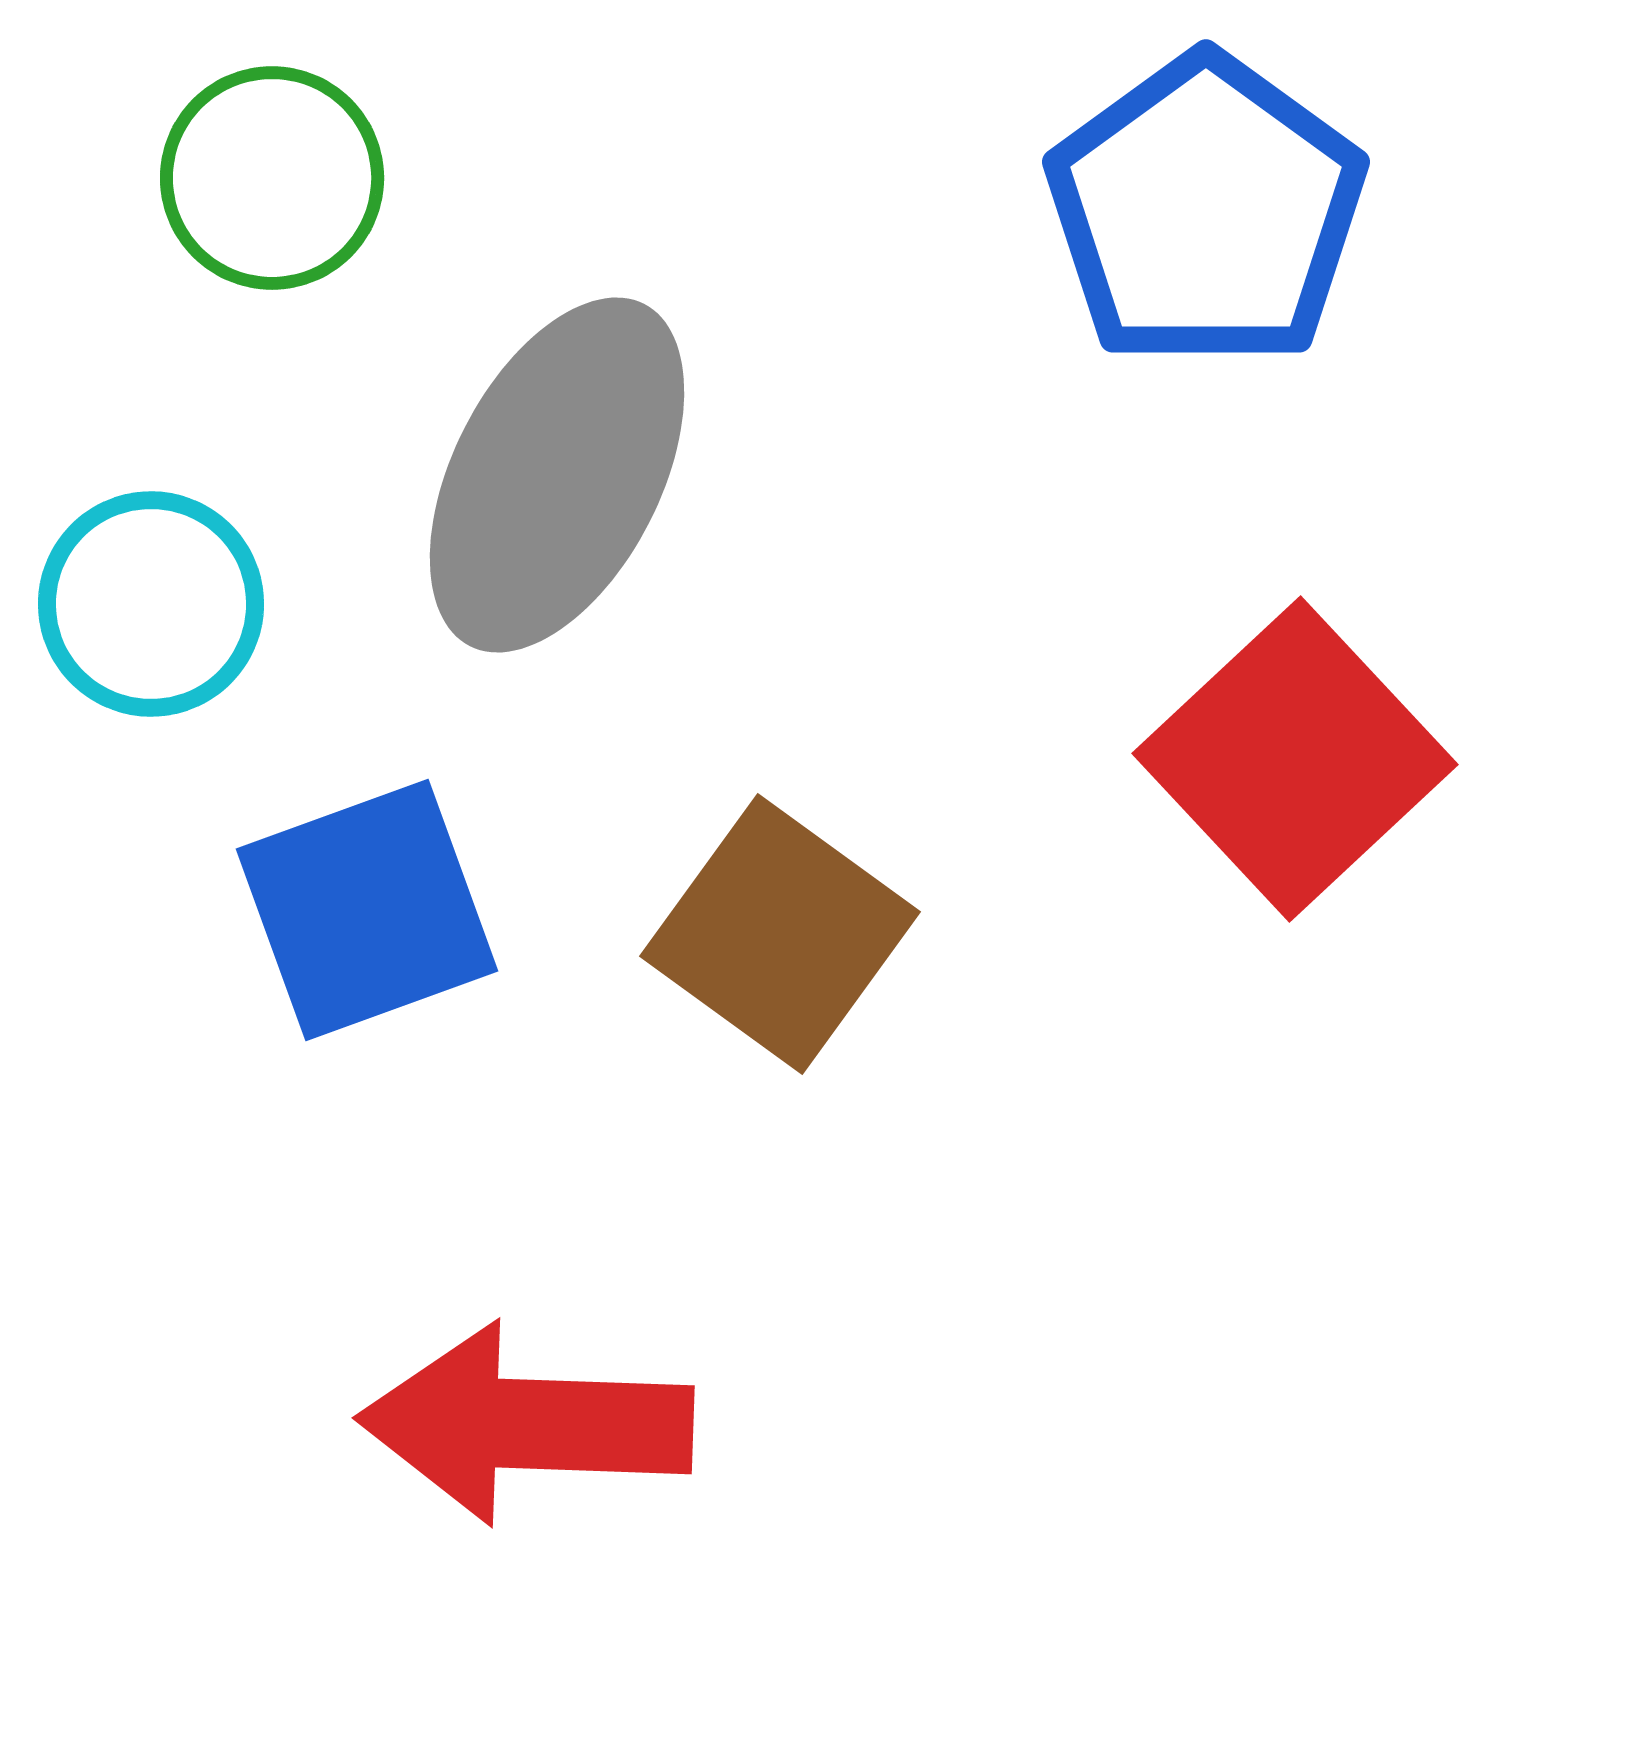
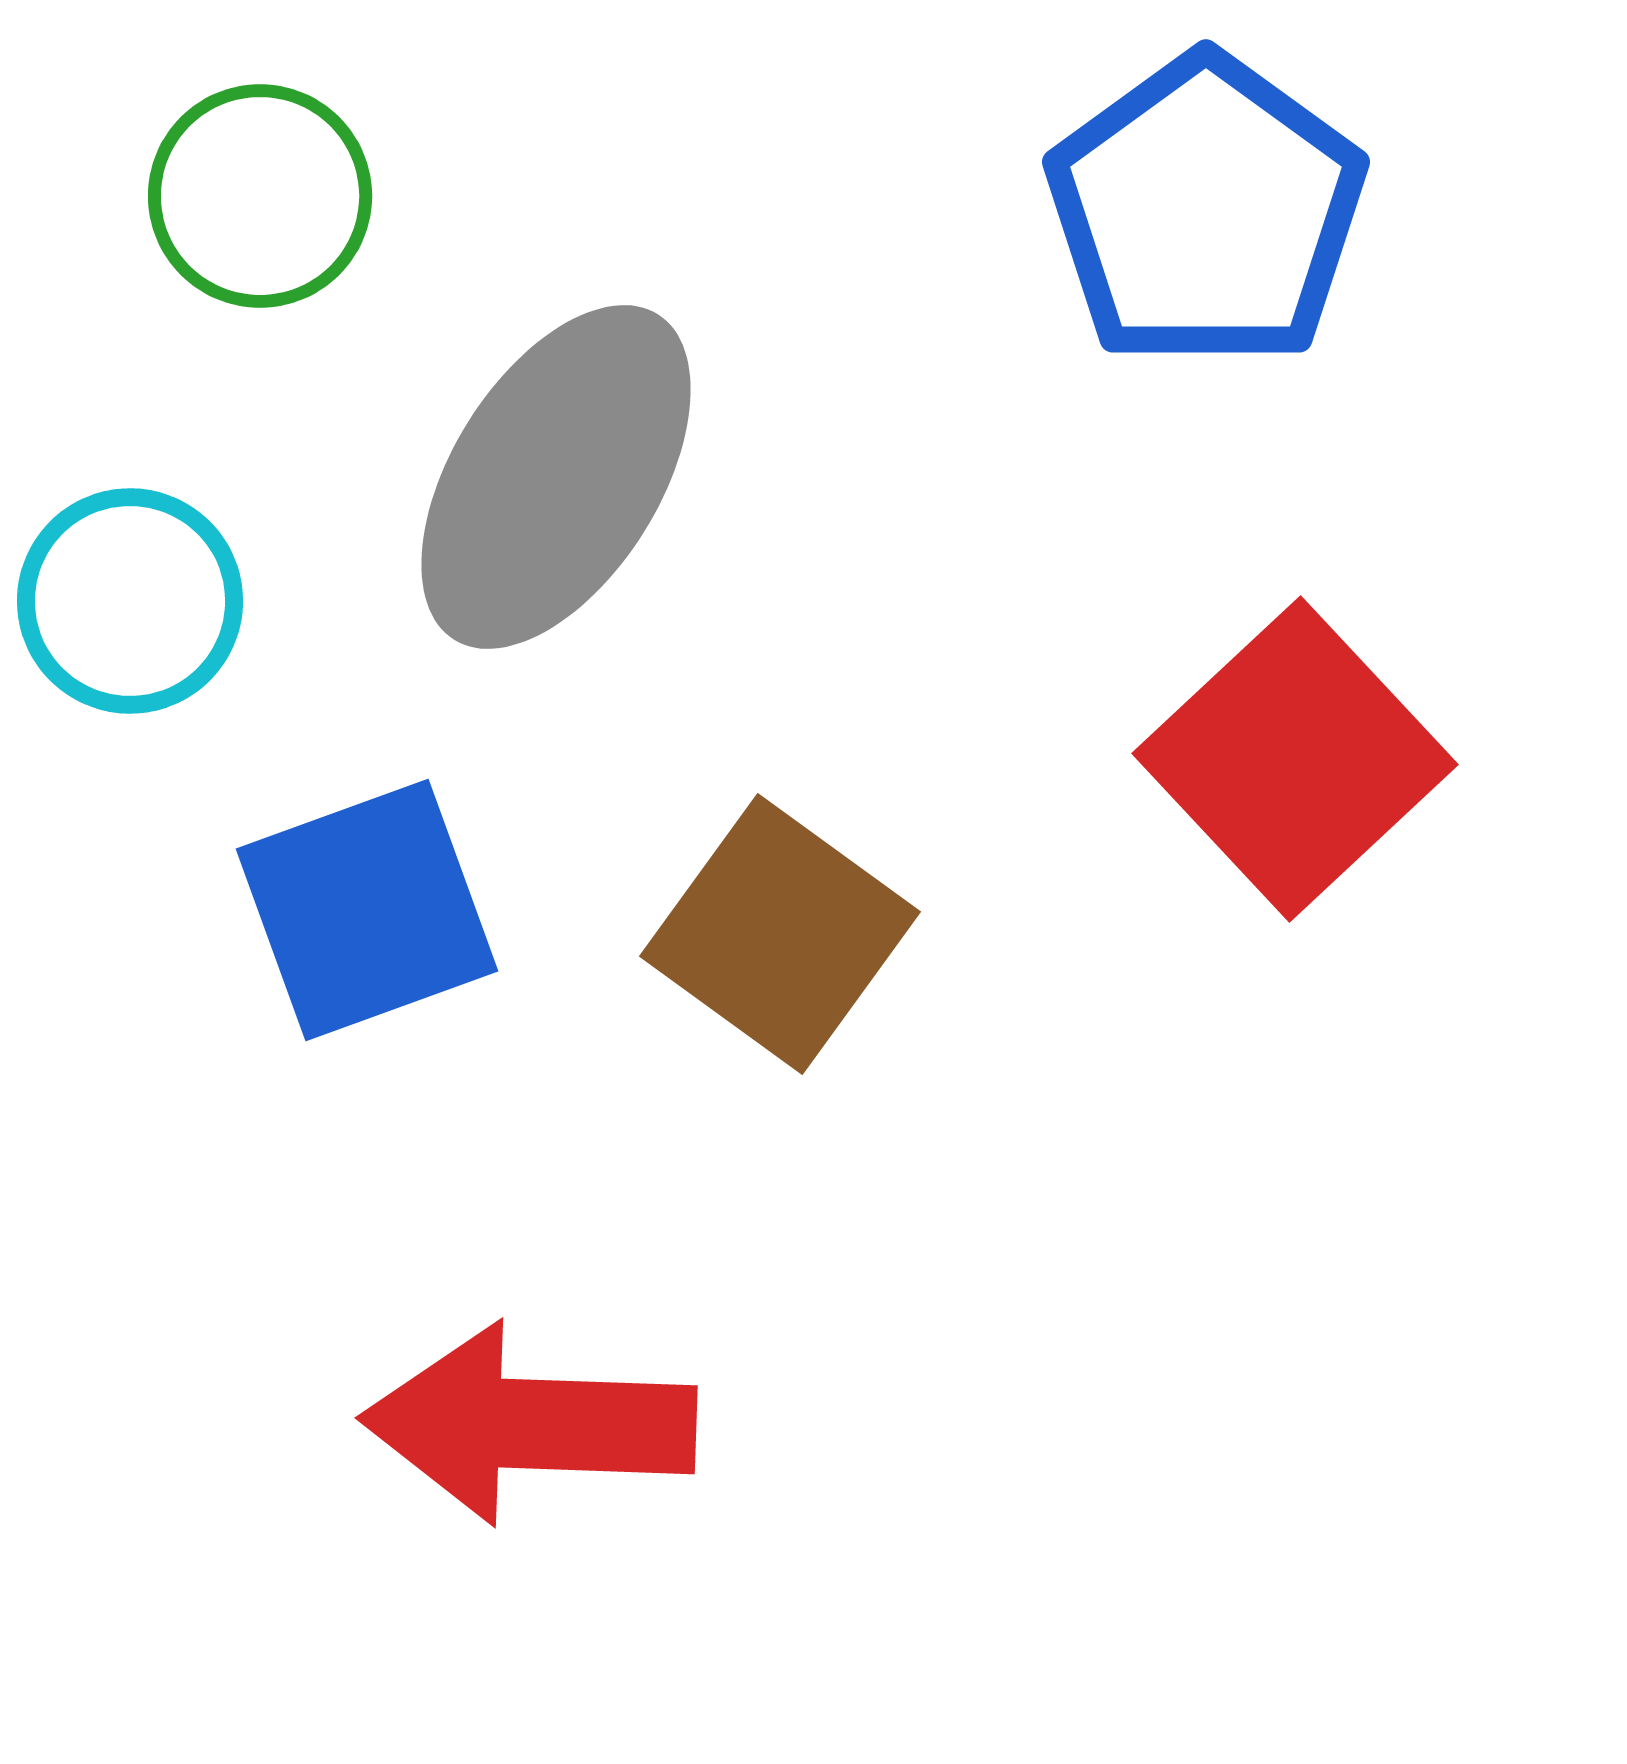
green circle: moved 12 px left, 18 px down
gray ellipse: moved 1 px left, 2 px down; rotated 5 degrees clockwise
cyan circle: moved 21 px left, 3 px up
red arrow: moved 3 px right
